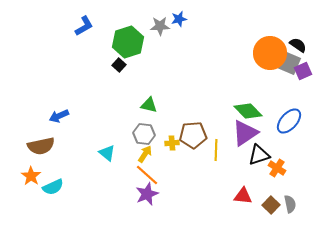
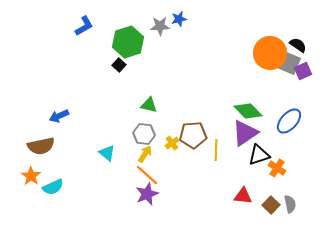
yellow cross: rotated 32 degrees counterclockwise
